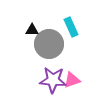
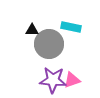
cyan rectangle: rotated 54 degrees counterclockwise
